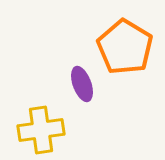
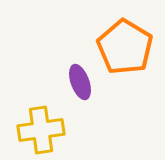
purple ellipse: moved 2 px left, 2 px up
